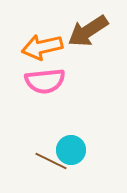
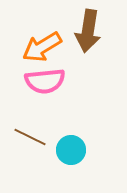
brown arrow: rotated 48 degrees counterclockwise
orange arrow: rotated 18 degrees counterclockwise
brown line: moved 21 px left, 24 px up
